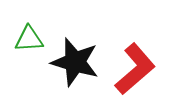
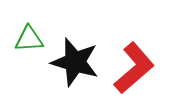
red L-shape: moved 1 px left, 1 px up
